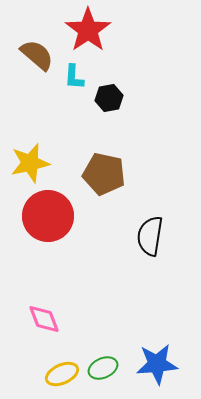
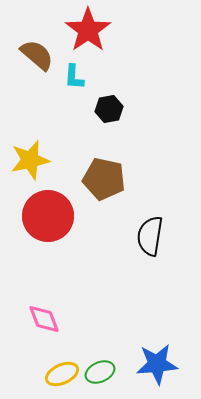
black hexagon: moved 11 px down
yellow star: moved 3 px up
brown pentagon: moved 5 px down
green ellipse: moved 3 px left, 4 px down
